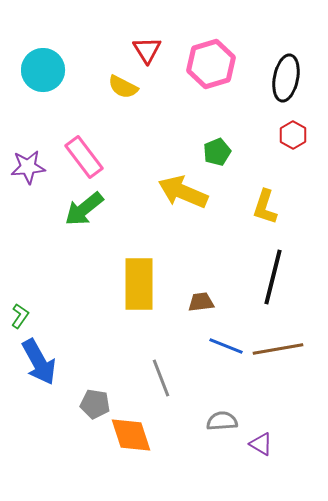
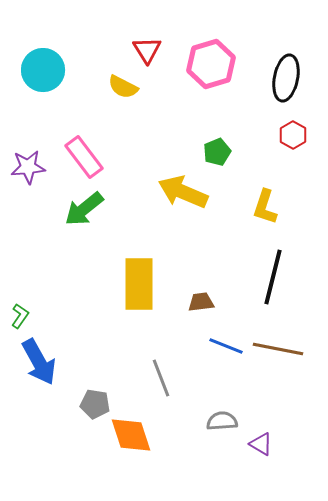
brown line: rotated 21 degrees clockwise
